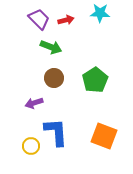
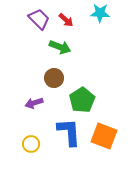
red arrow: rotated 56 degrees clockwise
green arrow: moved 9 px right
green pentagon: moved 13 px left, 20 px down
blue L-shape: moved 13 px right
yellow circle: moved 2 px up
